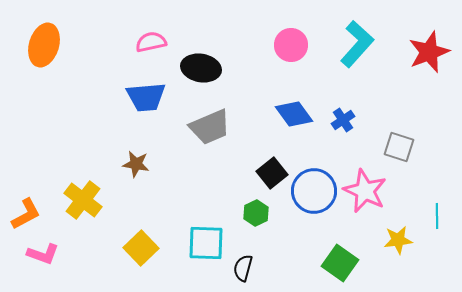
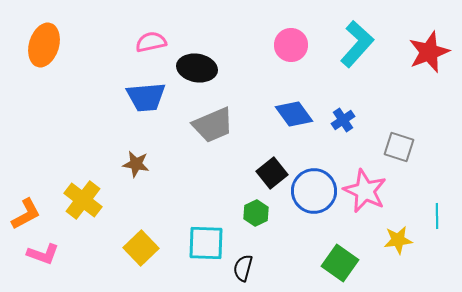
black ellipse: moved 4 px left
gray trapezoid: moved 3 px right, 2 px up
